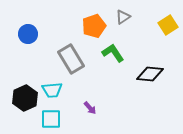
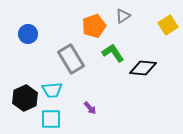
gray triangle: moved 1 px up
black diamond: moved 7 px left, 6 px up
